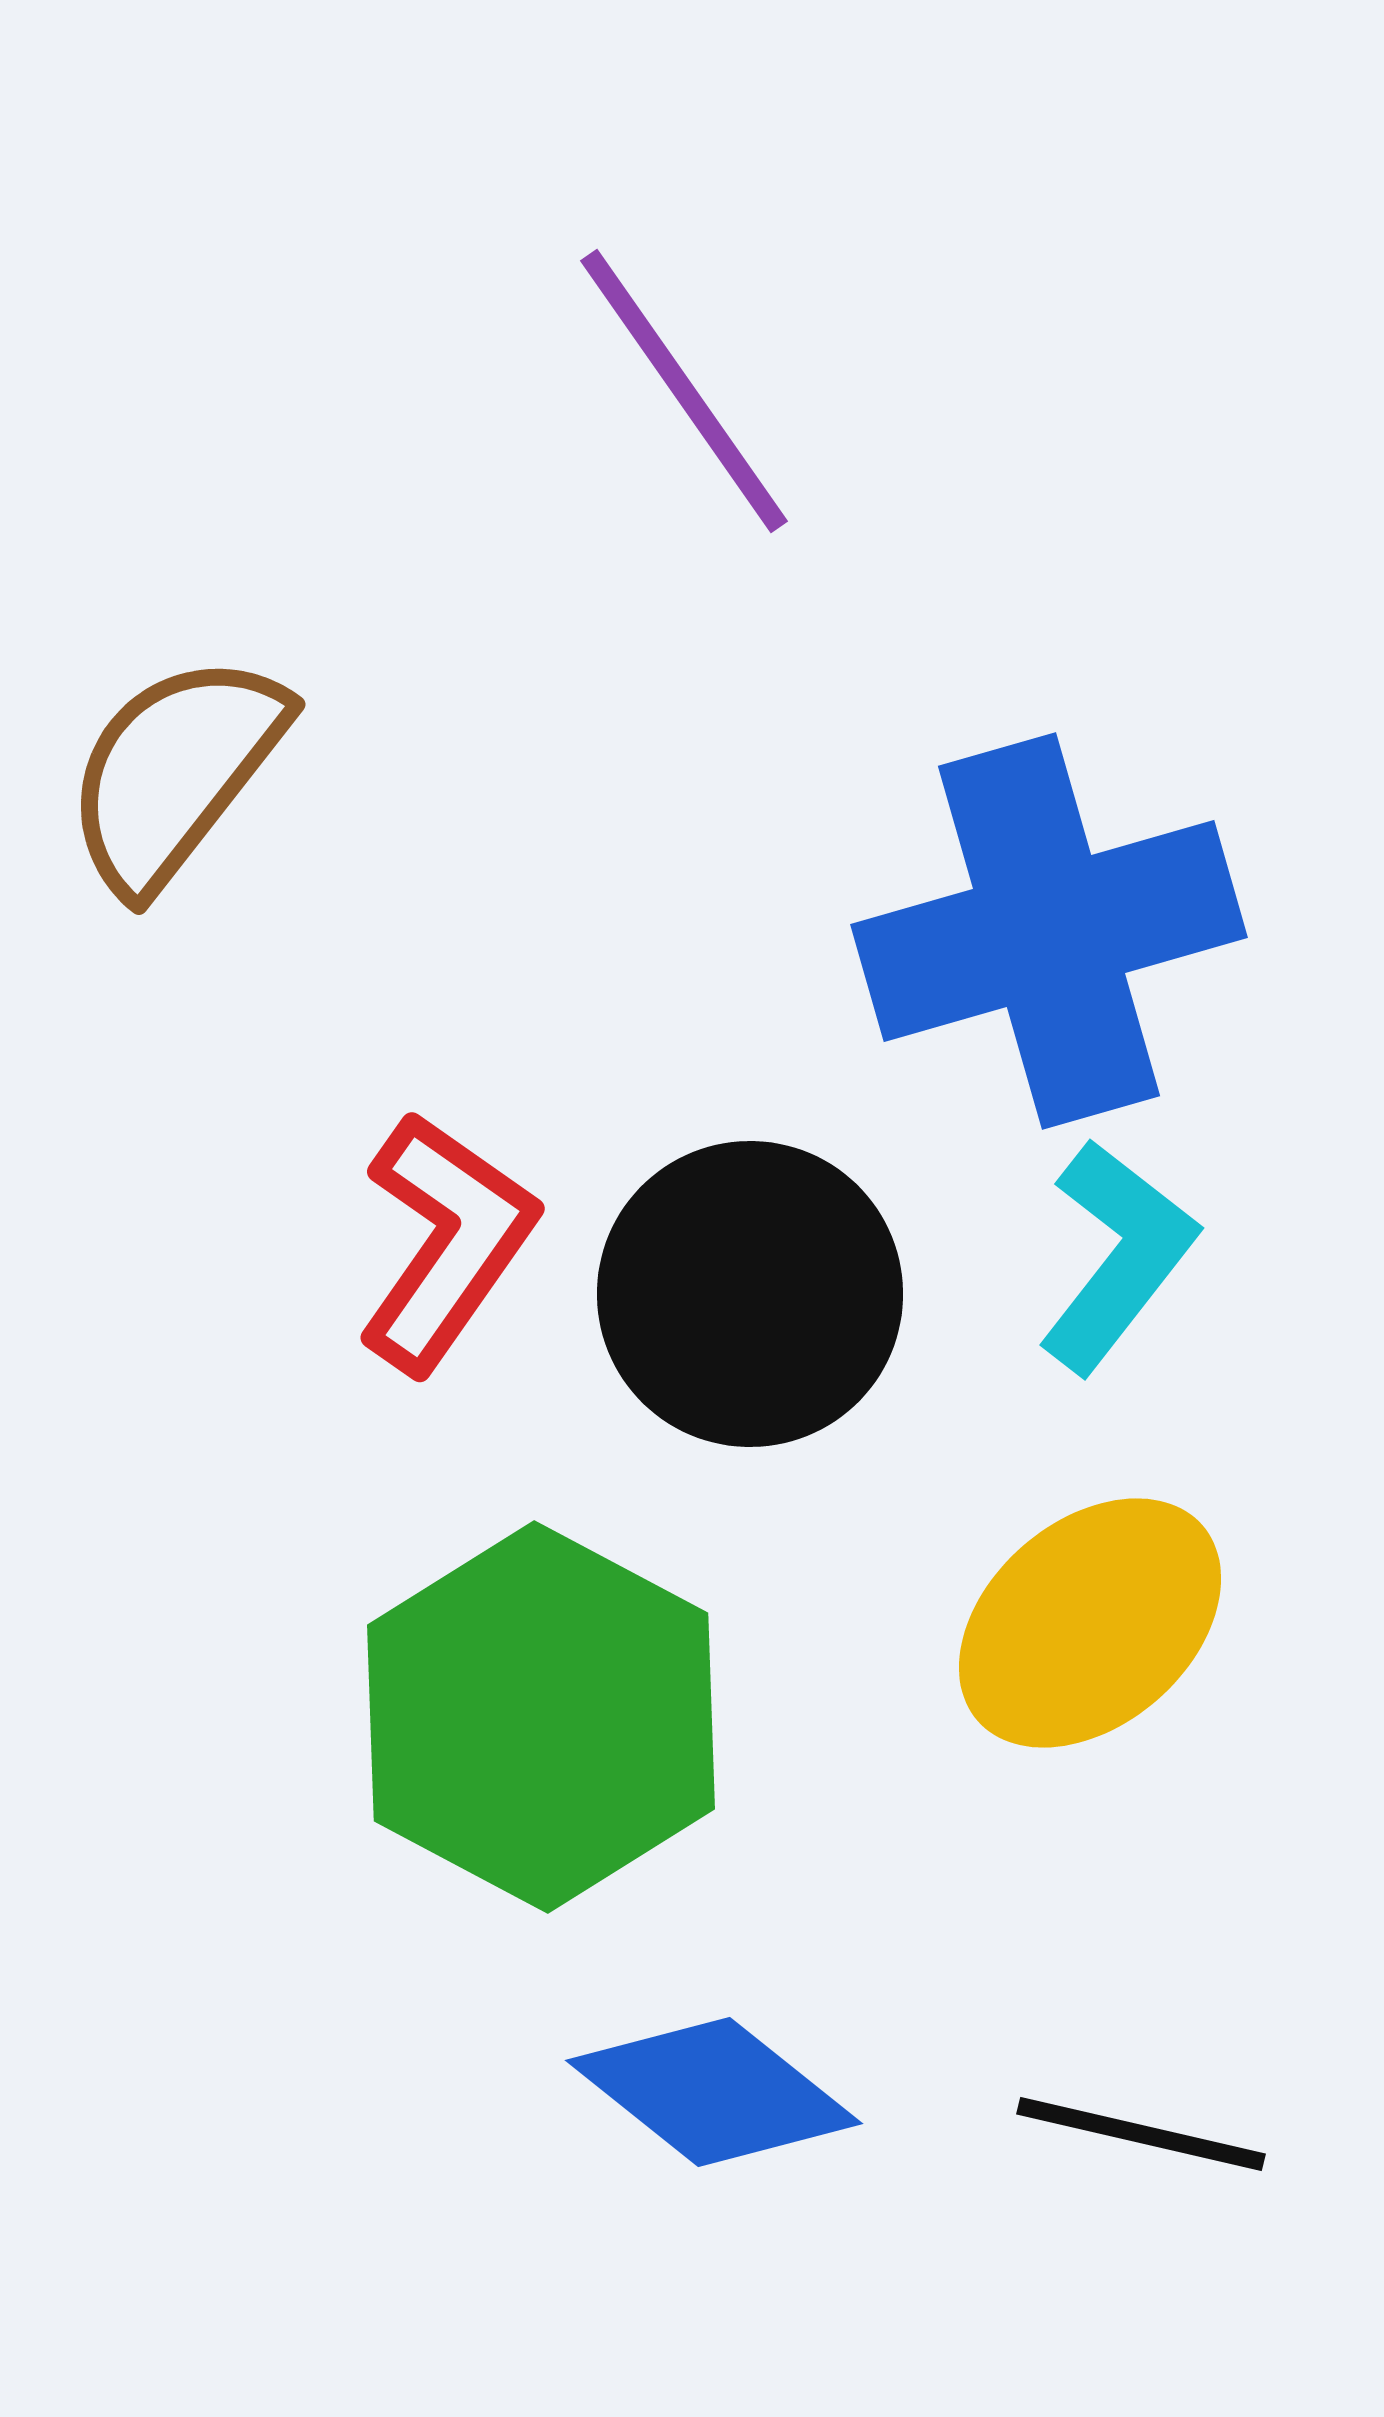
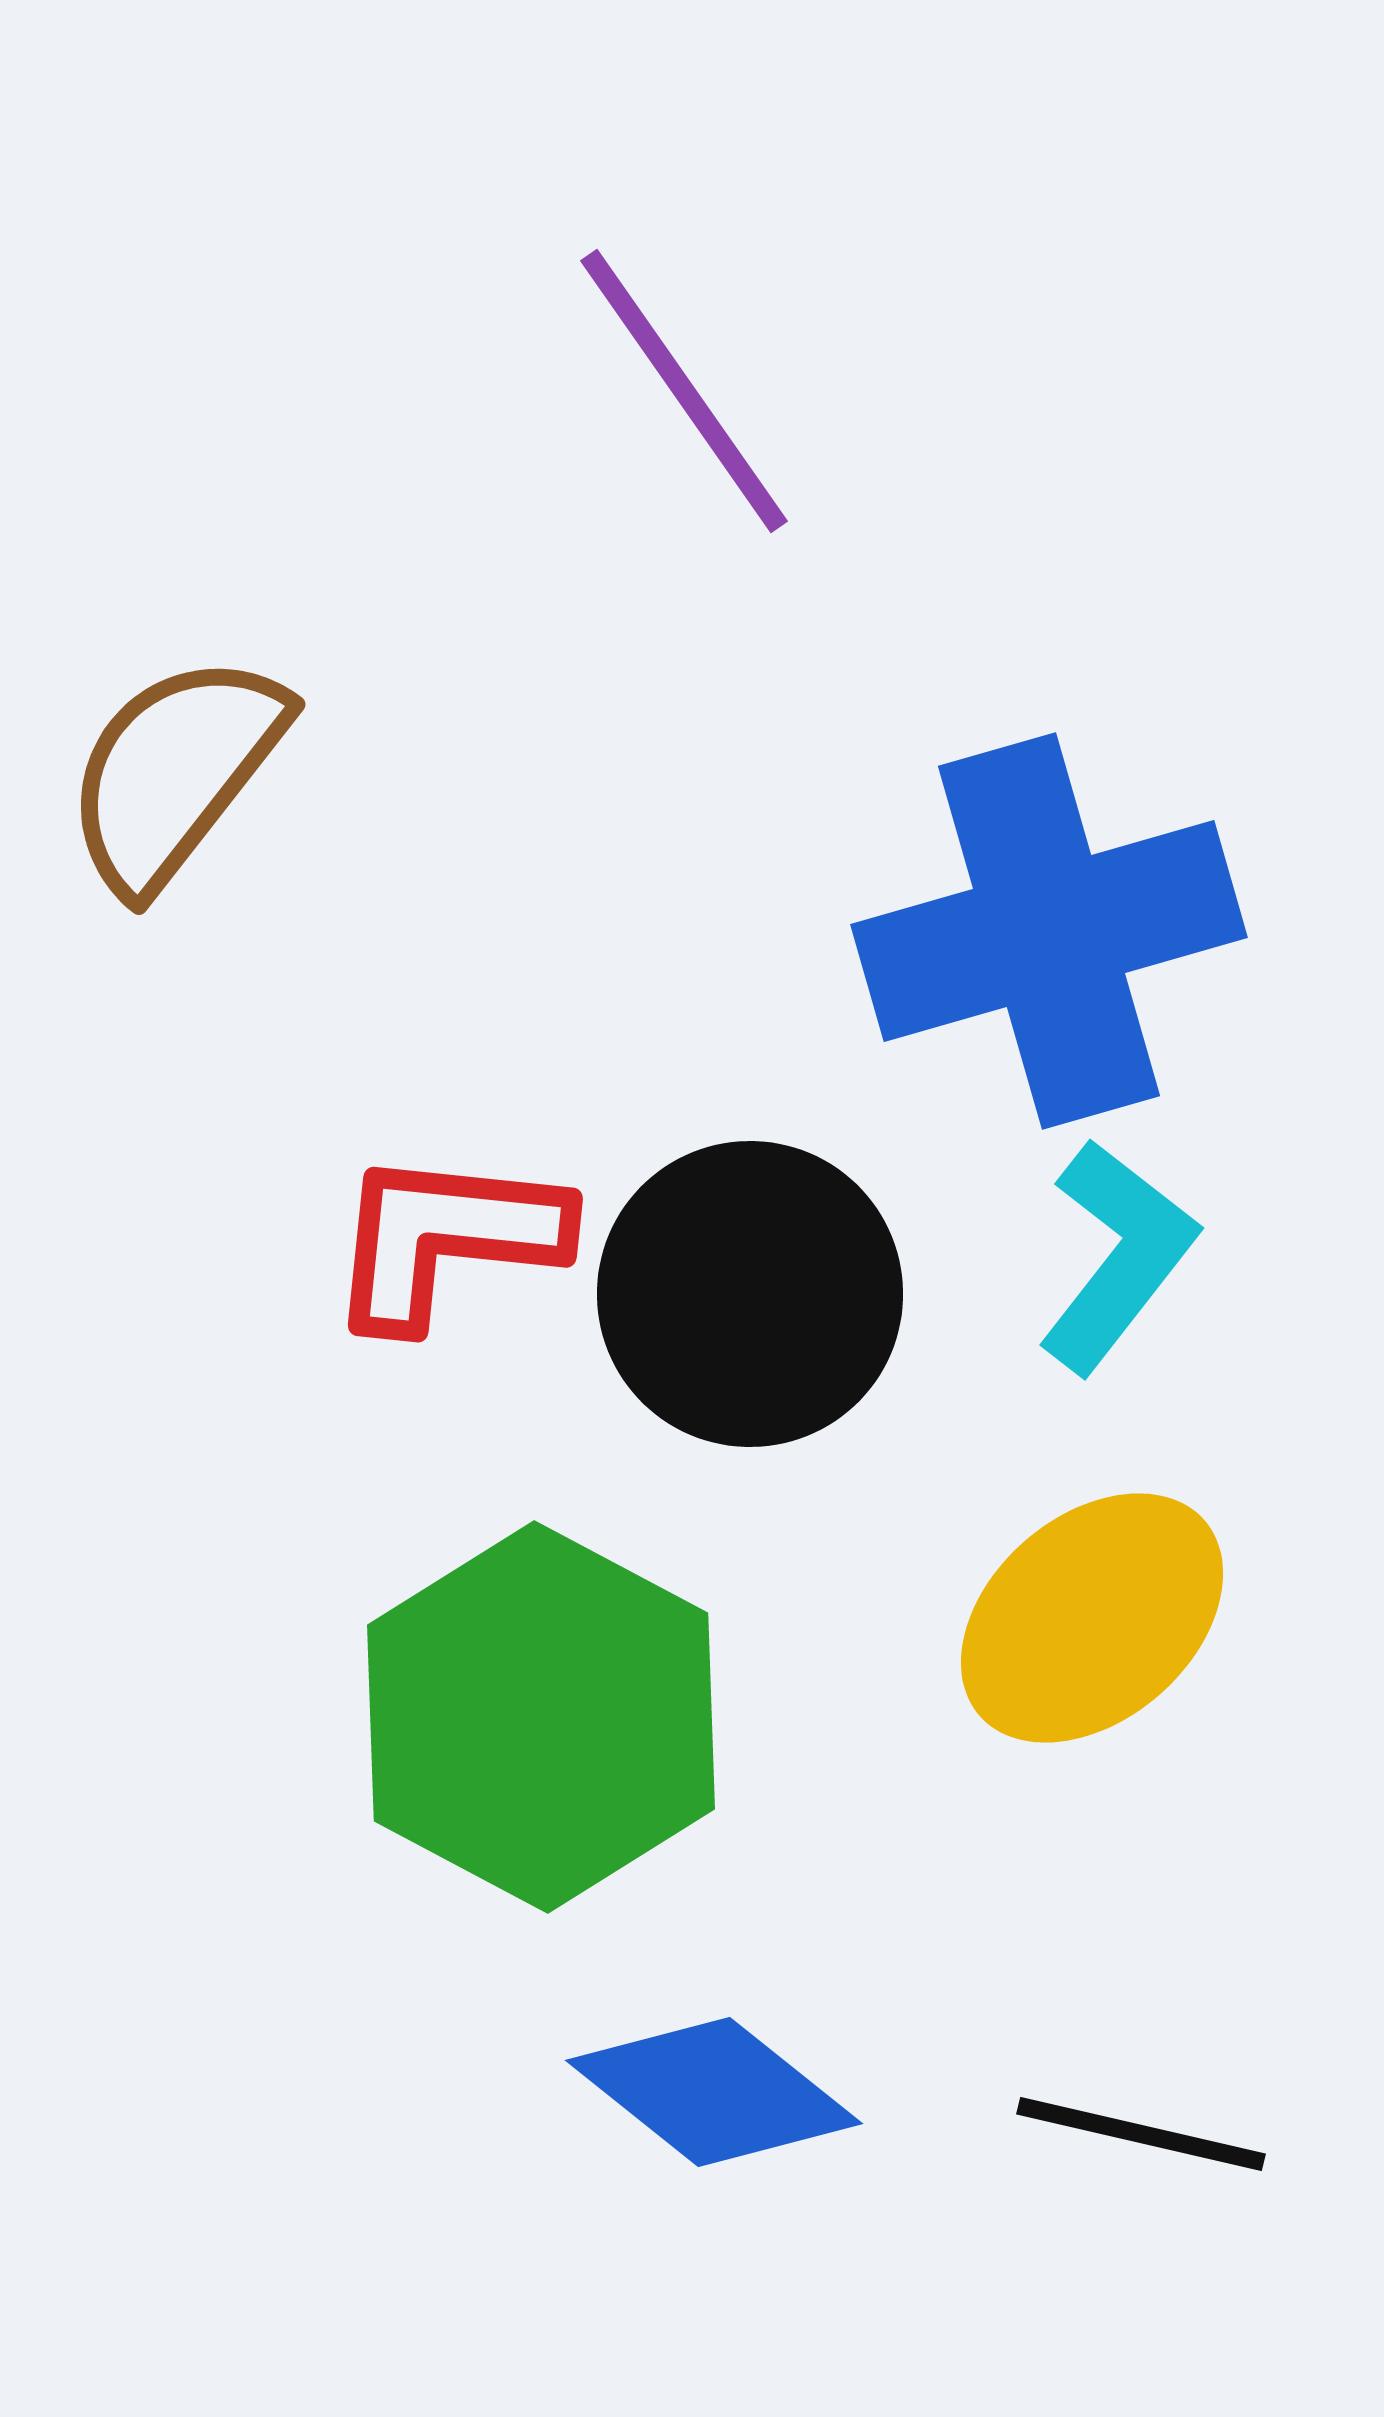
red L-shape: moved 4 px up; rotated 119 degrees counterclockwise
yellow ellipse: moved 2 px right, 5 px up
